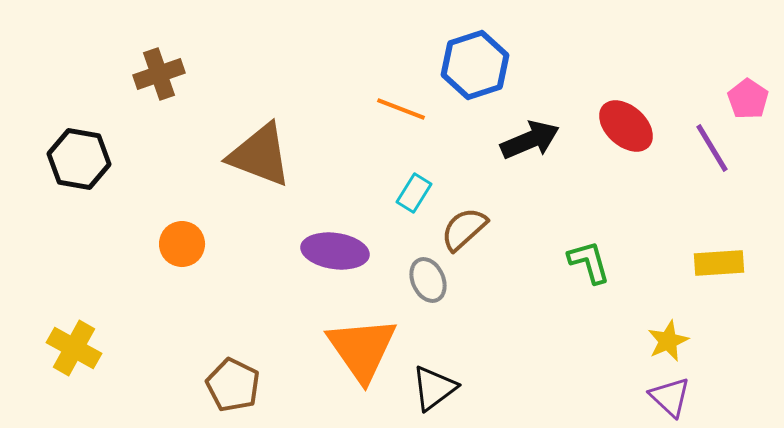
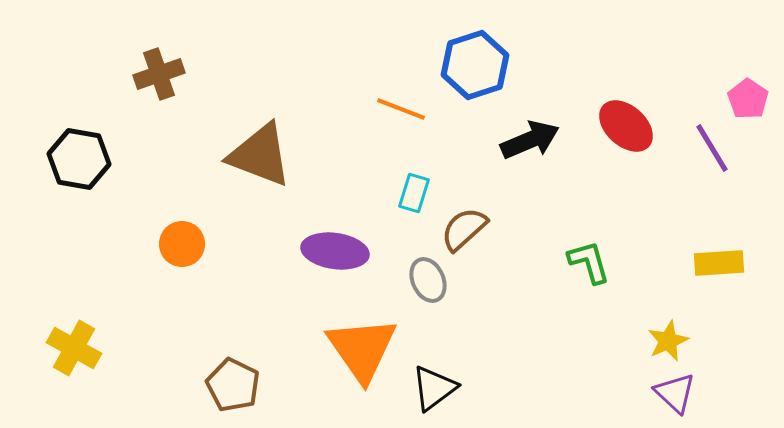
cyan rectangle: rotated 15 degrees counterclockwise
purple triangle: moved 5 px right, 4 px up
